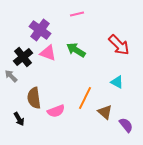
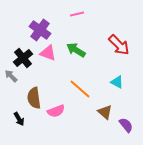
black cross: moved 1 px down
orange line: moved 5 px left, 9 px up; rotated 75 degrees counterclockwise
